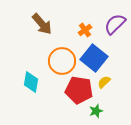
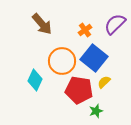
cyan diamond: moved 4 px right, 2 px up; rotated 15 degrees clockwise
